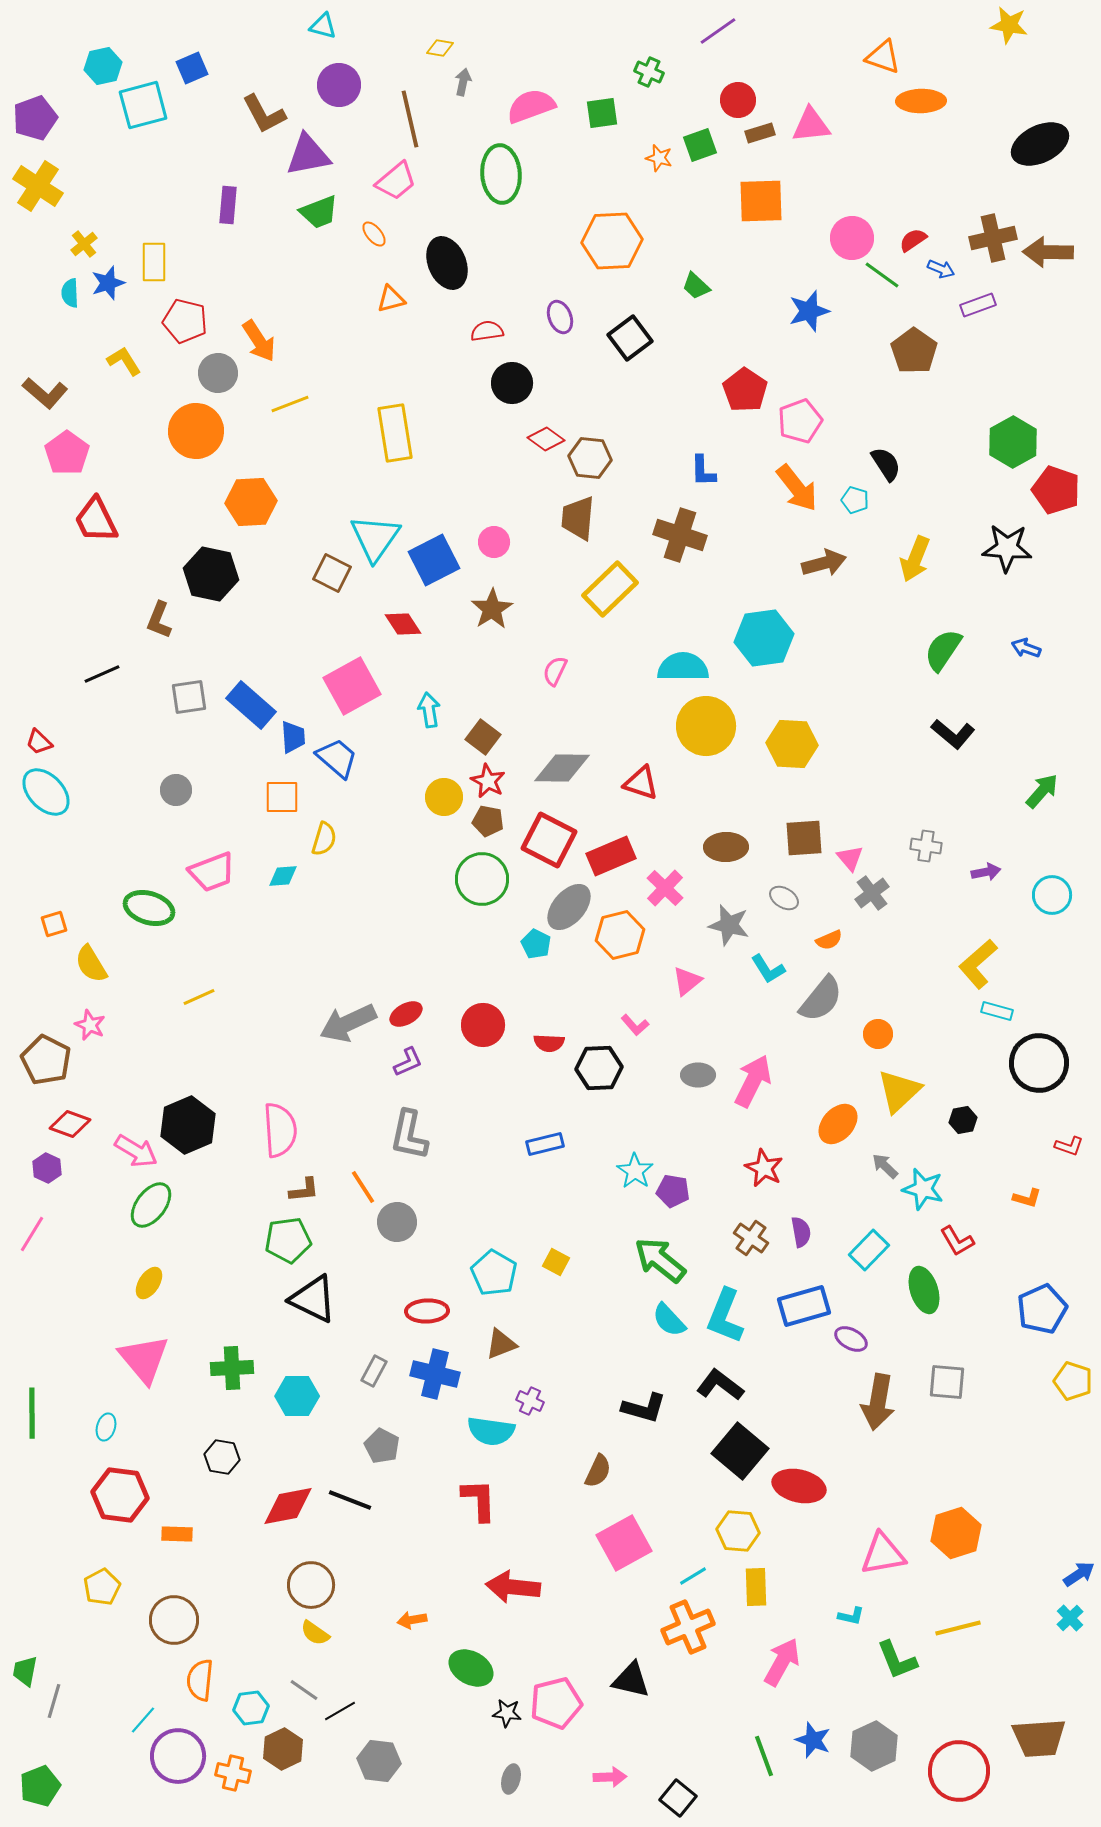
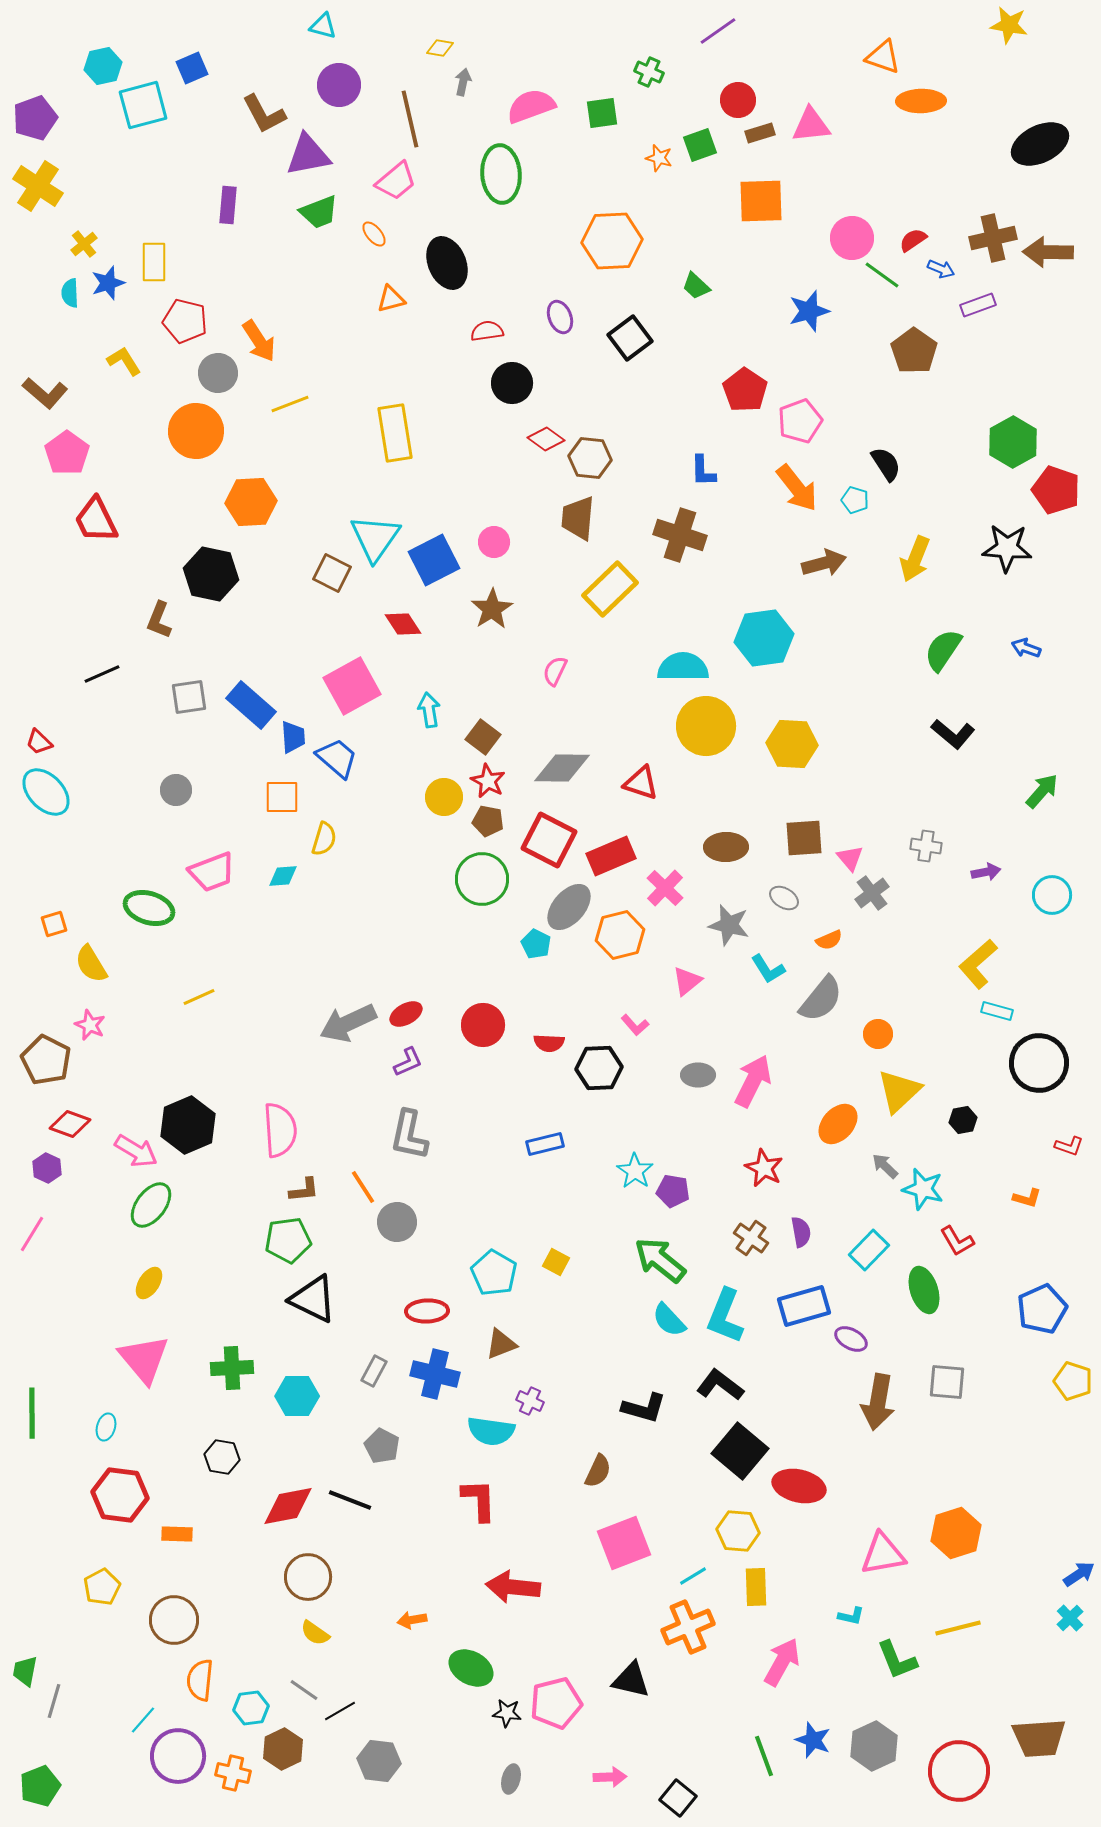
pink square at (624, 1543): rotated 8 degrees clockwise
brown circle at (311, 1585): moved 3 px left, 8 px up
